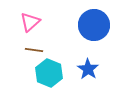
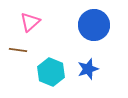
brown line: moved 16 px left
blue star: rotated 20 degrees clockwise
cyan hexagon: moved 2 px right, 1 px up
